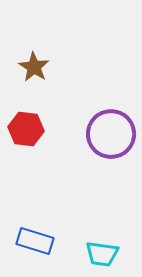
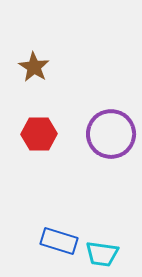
red hexagon: moved 13 px right, 5 px down; rotated 8 degrees counterclockwise
blue rectangle: moved 24 px right
